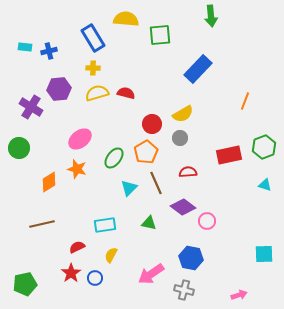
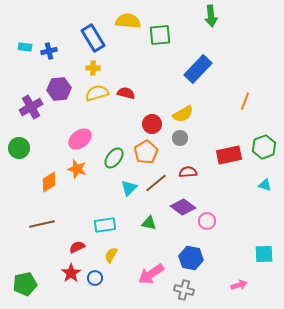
yellow semicircle at (126, 19): moved 2 px right, 2 px down
purple cross at (31, 107): rotated 30 degrees clockwise
brown line at (156, 183): rotated 75 degrees clockwise
pink arrow at (239, 295): moved 10 px up
